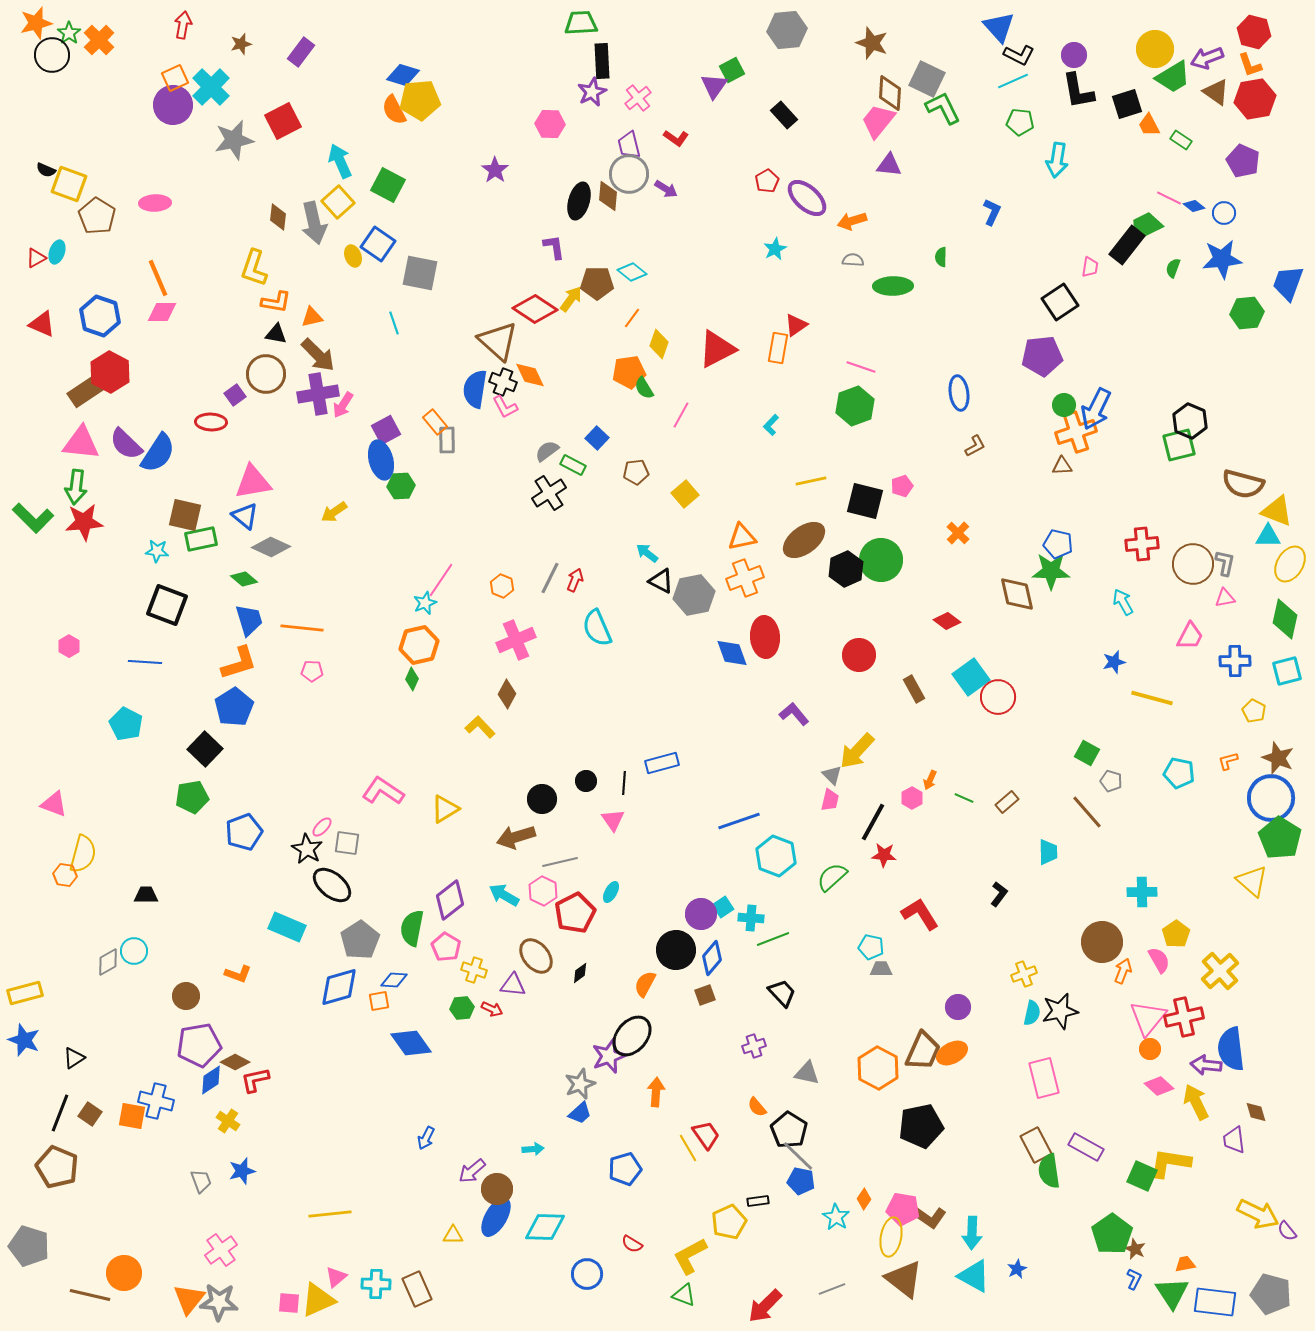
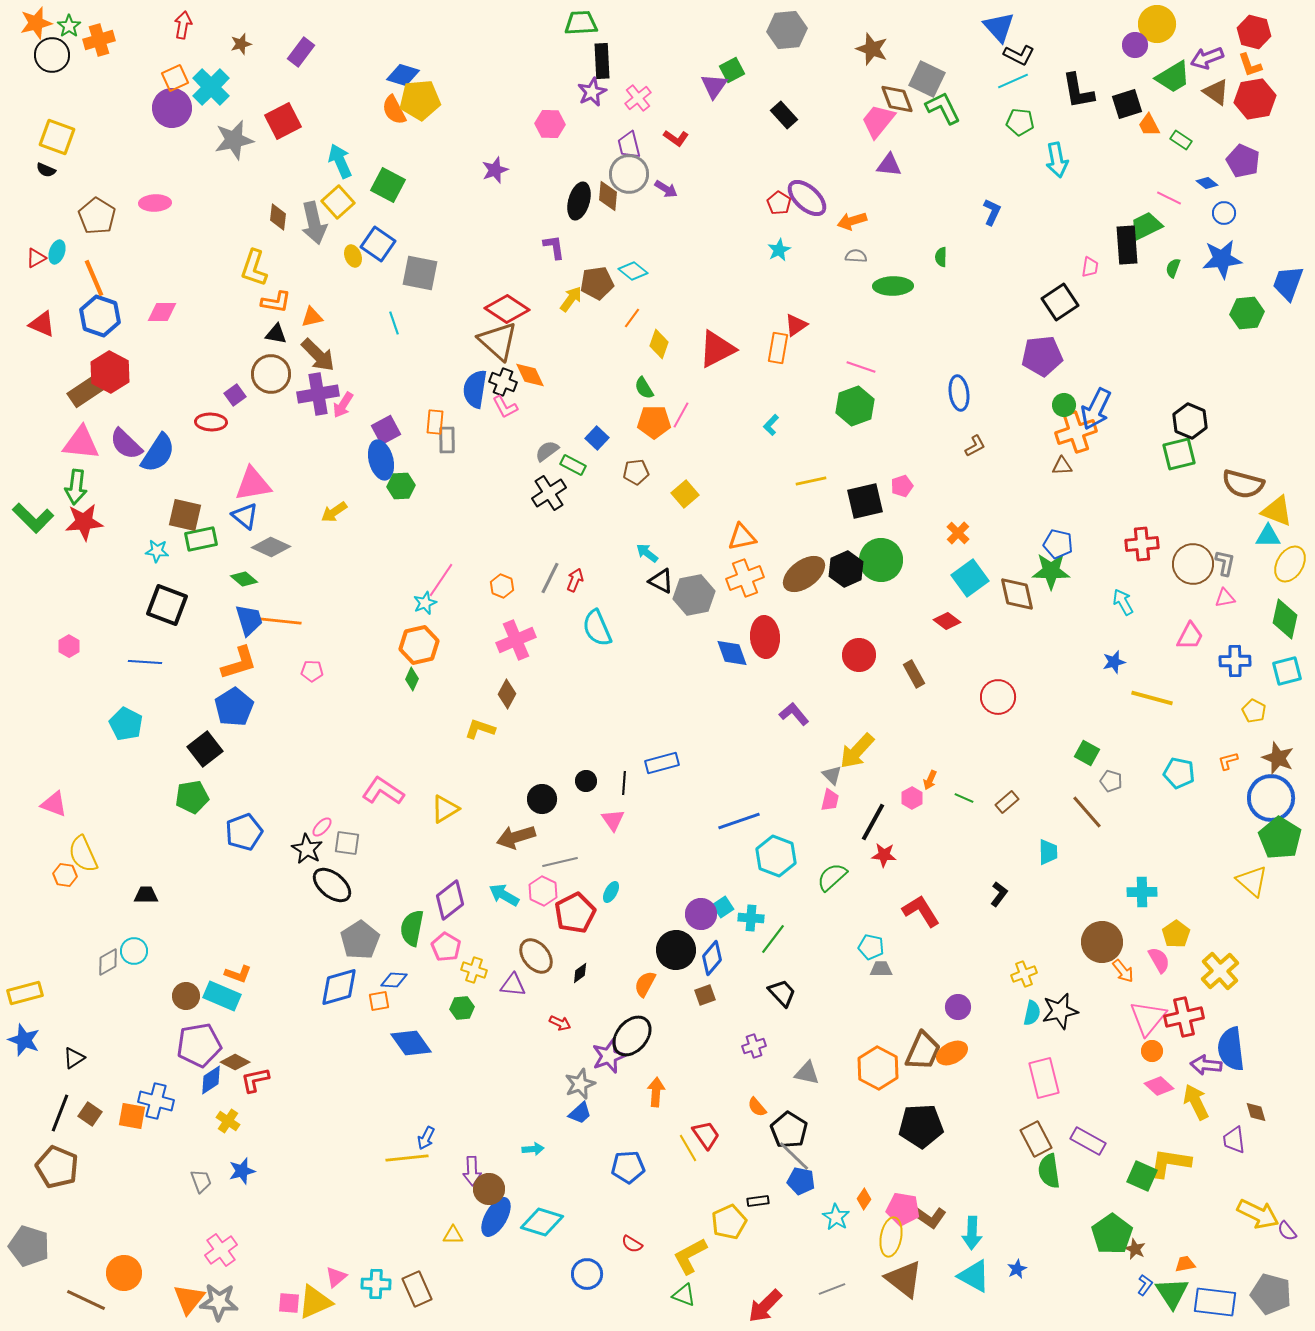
green star at (69, 33): moved 7 px up
orange cross at (99, 40): rotated 28 degrees clockwise
brown star at (872, 43): moved 6 px down
yellow circle at (1155, 49): moved 2 px right, 25 px up
purple circle at (1074, 55): moved 61 px right, 10 px up
brown diamond at (890, 93): moved 7 px right, 6 px down; rotated 24 degrees counterclockwise
purple circle at (173, 105): moved 1 px left, 3 px down
cyan arrow at (1057, 160): rotated 20 degrees counterclockwise
purple star at (495, 170): rotated 16 degrees clockwise
red pentagon at (767, 181): moved 12 px right, 22 px down; rotated 10 degrees counterclockwise
yellow square at (69, 184): moved 12 px left, 47 px up
blue diamond at (1194, 206): moved 13 px right, 23 px up
black rectangle at (1127, 245): rotated 42 degrees counterclockwise
cyan star at (775, 249): moved 4 px right, 1 px down
gray semicircle at (853, 260): moved 3 px right, 4 px up
cyan diamond at (632, 272): moved 1 px right, 1 px up
orange line at (158, 278): moved 64 px left
brown pentagon at (597, 283): rotated 8 degrees counterclockwise
red diamond at (535, 309): moved 28 px left
orange pentagon at (629, 372): moved 25 px right, 50 px down; rotated 8 degrees clockwise
brown circle at (266, 374): moved 5 px right
orange rectangle at (435, 422): rotated 45 degrees clockwise
green square at (1179, 445): moved 9 px down
pink triangle at (253, 482): moved 2 px down
black square at (865, 501): rotated 27 degrees counterclockwise
brown ellipse at (804, 540): moved 34 px down
orange line at (302, 628): moved 22 px left, 7 px up
cyan square at (971, 677): moved 1 px left, 99 px up
brown rectangle at (914, 689): moved 15 px up
yellow L-shape at (480, 727): moved 2 px down; rotated 28 degrees counterclockwise
black square at (205, 749): rotated 8 degrees clockwise
yellow semicircle at (83, 854): rotated 141 degrees clockwise
red L-shape at (920, 914): moved 1 px right, 3 px up
cyan rectangle at (287, 927): moved 65 px left, 69 px down
green line at (773, 939): rotated 32 degrees counterclockwise
orange arrow at (1123, 971): rotated 120 degrees clockwise
red arrow at (492, 1009): moved 68 px right, 14 px down
orange circle at (1150, 1049): moved 2 px right, 2 px down
black pentagon at (921, 1126): rotated 9 degrees clockwise
brown rectangle at (1036, 1145): moved 6 px up
purple rectangle at (1086, 1147): moved 2 px right, 6 px up
gray line at (798, 1156): moved 4 px left
blue pentagon at (625, 1169): moved 3 px right, 2 px up; rotated 12 degrees clockwise
purple arrow at (472, 1171): rotated 52 degrees counterclockwise
brown circle at (497, 1189): moved 8 px left
yellow line at (330, 1214): moved 77 px right, 56 px up
cyan diamond at (545, 1227): moved 3 px left, 5 px up; rotated 15 degrees clockwise
blue L-shape at (1134, 1279): moved 11 px right, 6 px down; rotated 10 degrees clockwise
brown line at (90, 1295): moved 4 px left, 5 px down; rotated 12 degrees clockwise
yellow triangle at (318, 1300): moved 3 px left, 2 px down
